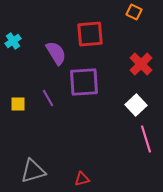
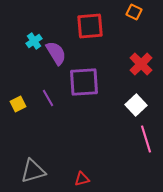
red square: moved 8 px up
cyan cross: moved 21 px right
yellow square: rotated 28 degrees counterclockwise
